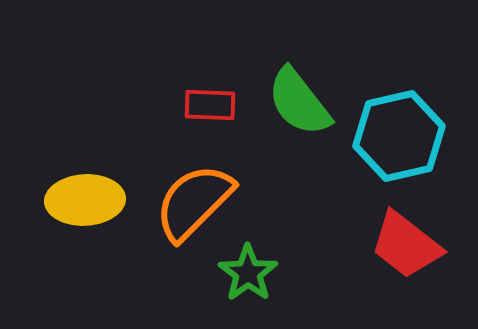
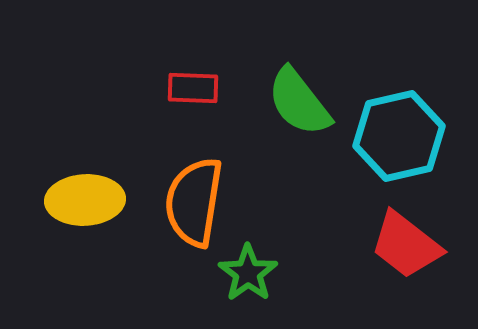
red rectangle: moved 17 px left, 17 px up
orange semicircle: rotated 36 degrees counterclockwise
